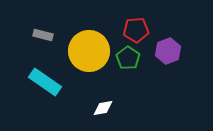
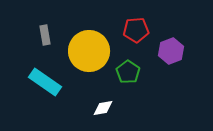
gray rectangle: moved 2 px right; rotated 66 degrees clockwise
purple hexagon: moved 3 px right
green pentagon: moved 14 px down
